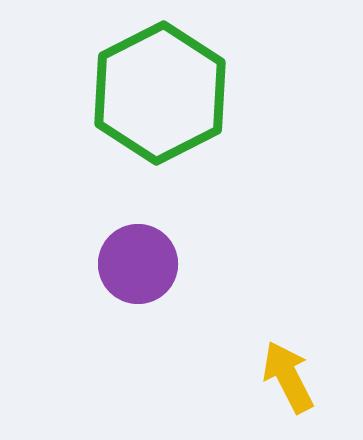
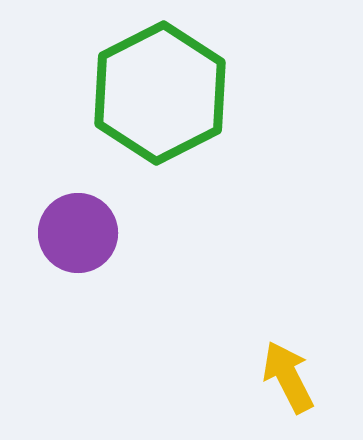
purple circle: moved 60 px left, 31 px up
